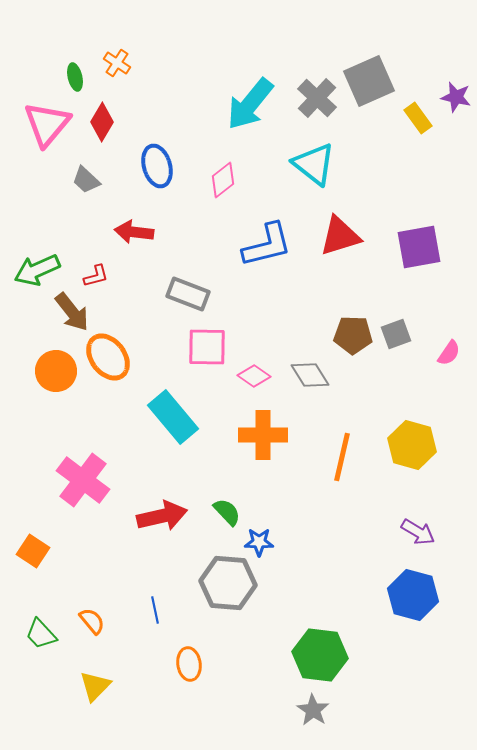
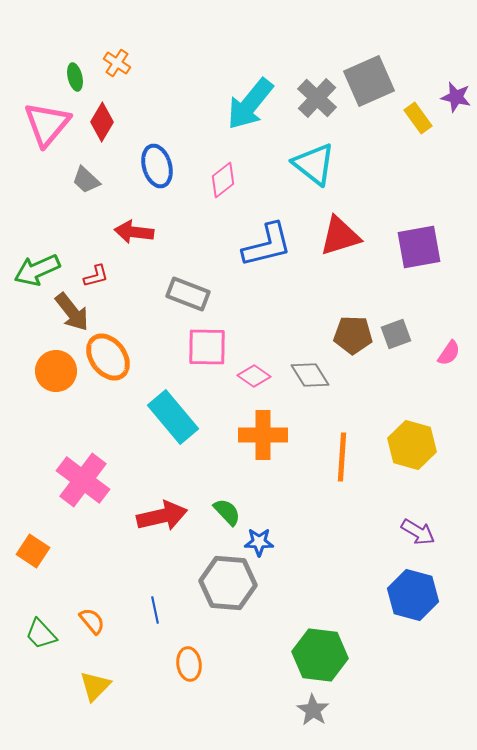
orange line at (342, 457): rotated 9 degrees counterclockwise
